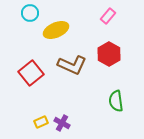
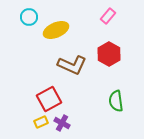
cyan circle: moved 1 px left, 4 px down
red square: moved 18 px right, 26 px down; rotated 10 degrees clockwise
